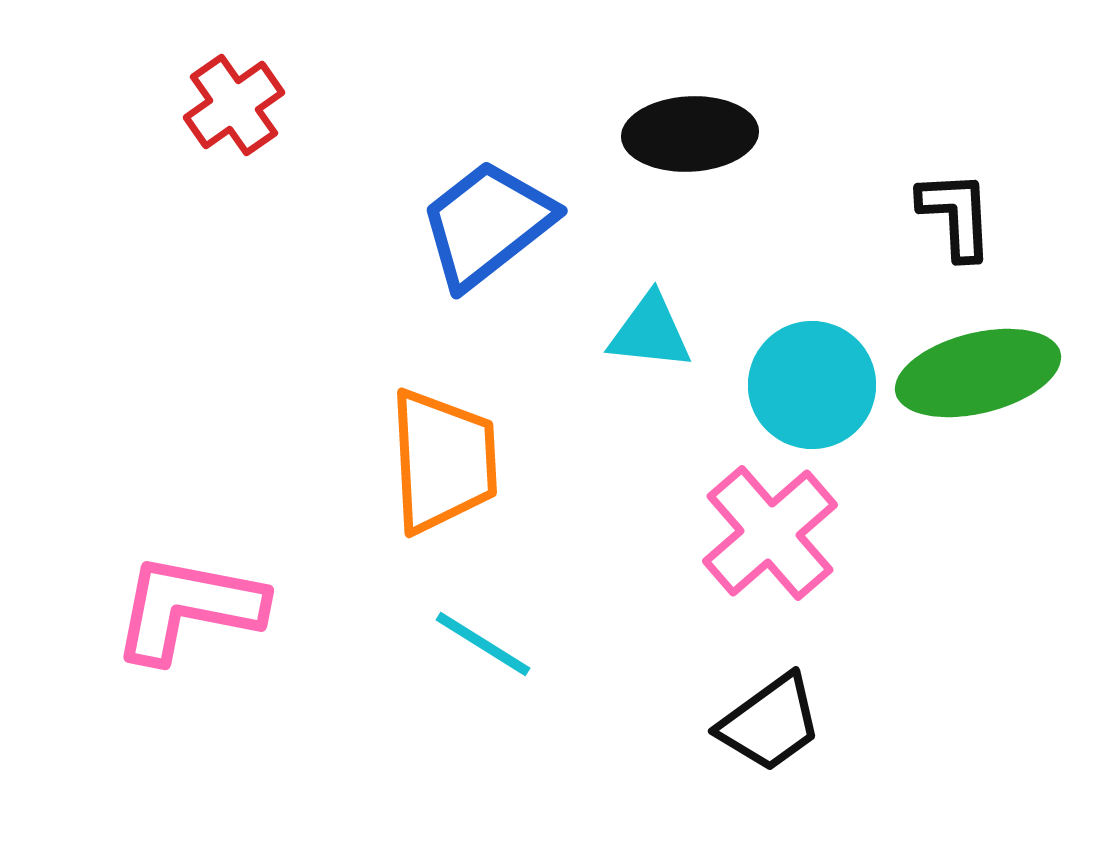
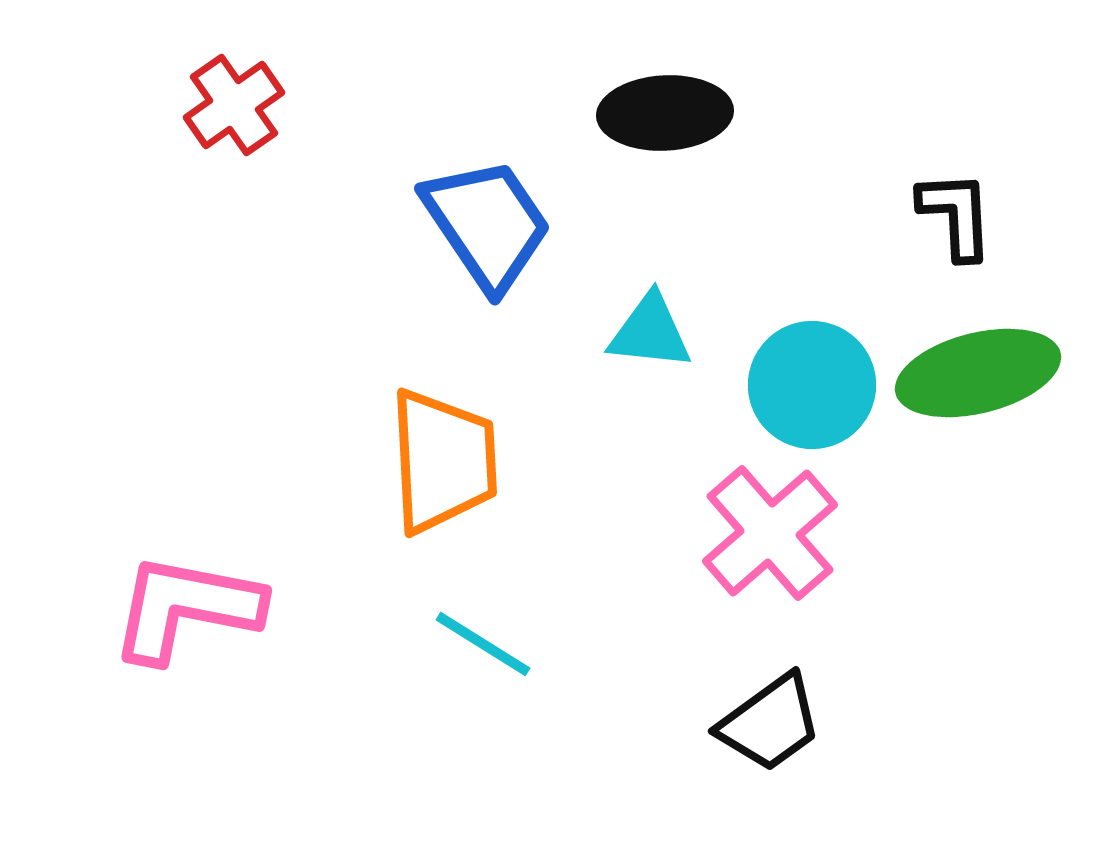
black ellipse: moved 25 px left, 21 px up
blue trapezoid: rotated 94 degrees clockwise
pink L-shape: moved 2 px left
